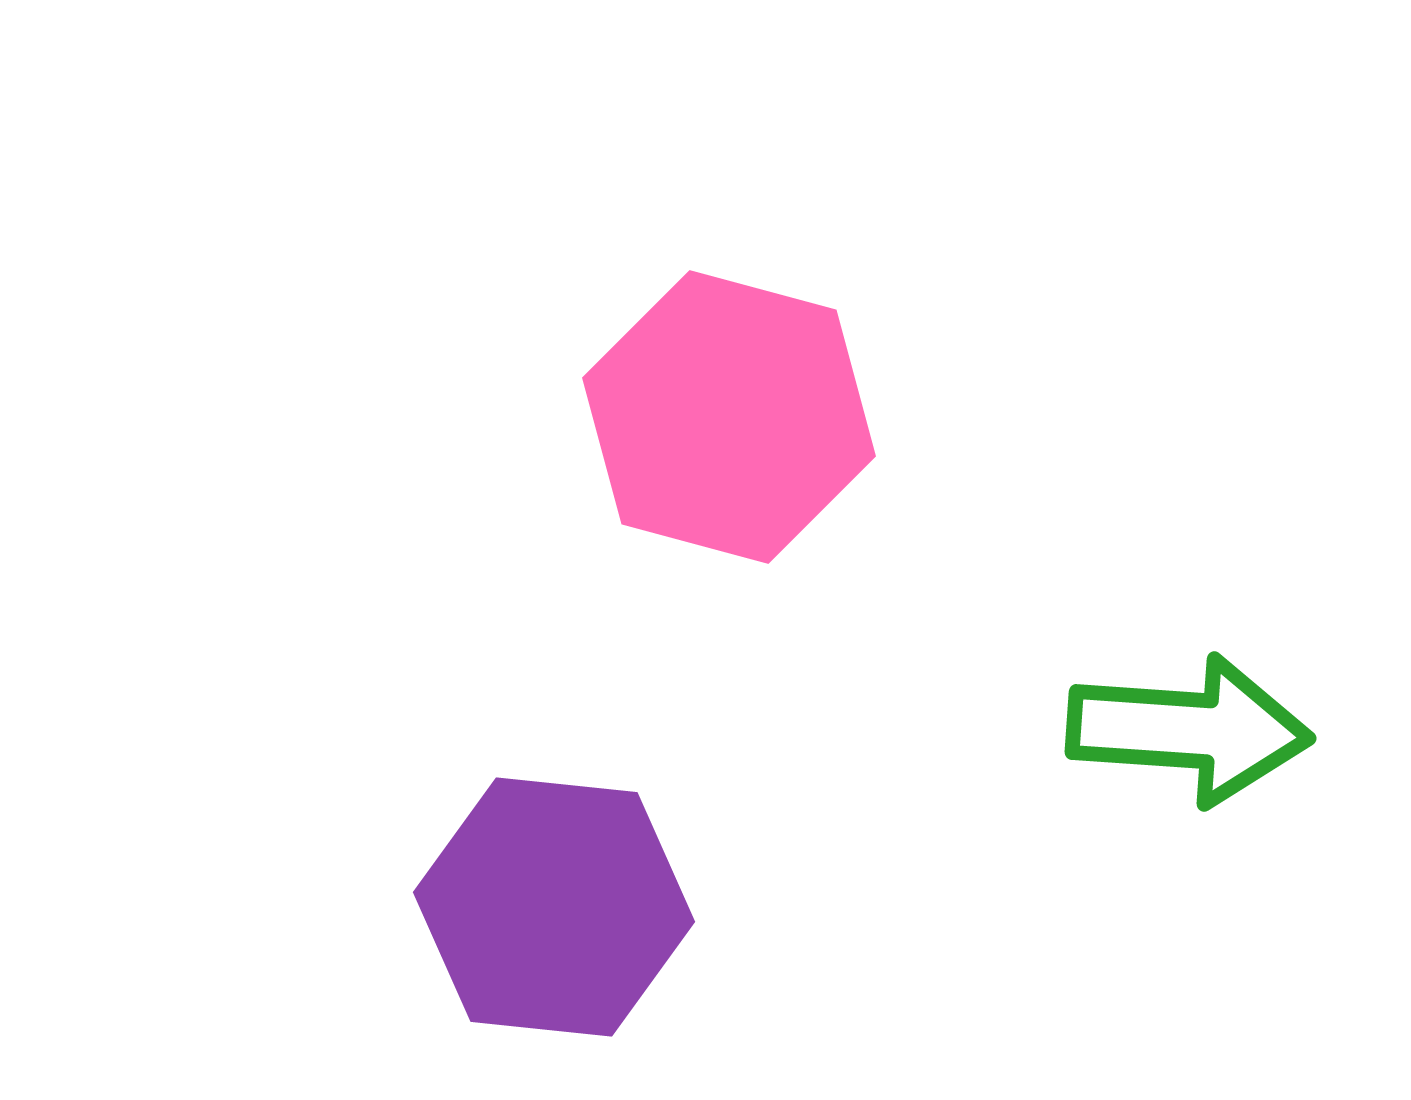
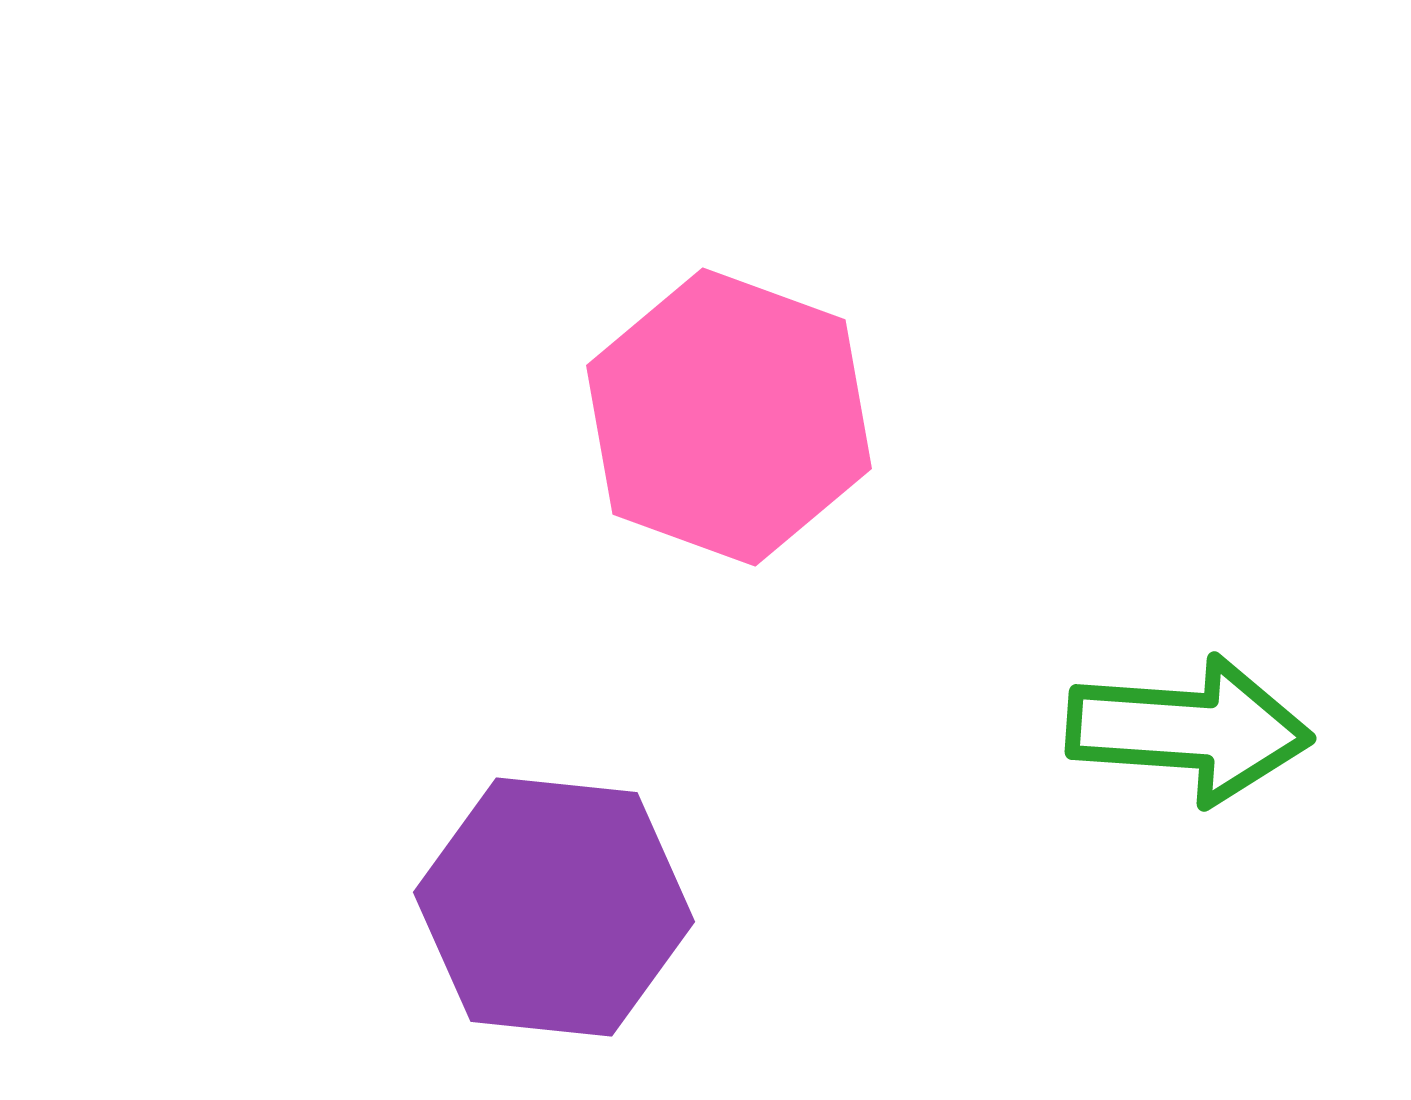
pink hexagon: rotated 5 degrees clockwise
